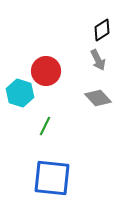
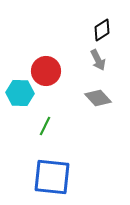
cyan hexagon: rotated 16 degrees counterclockwise
blue square: moved 1 px up
